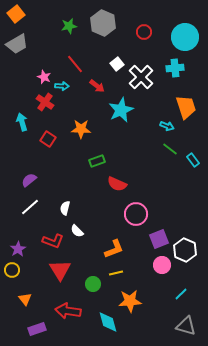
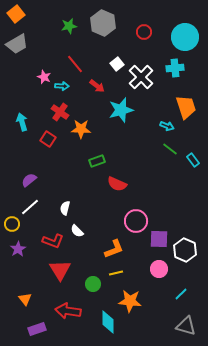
red cross at (45, 102): moved 15 px right, 10 px down
cyan star at (121, 110): rotated 10 degrees clockwise
pink circle at (136, 214): moved 7 px down
purple square at (159, 239): rotated 24 degrees clockwise
pink circle at (162, 265): moved 3 px left, 4 px down
yellow circle at (12, 270): moved 46 px up
orange star at (130, 301): rotated 10 degrees clockwise
cyan diamond at (108, 322): rotated 15 degrees clockwise
